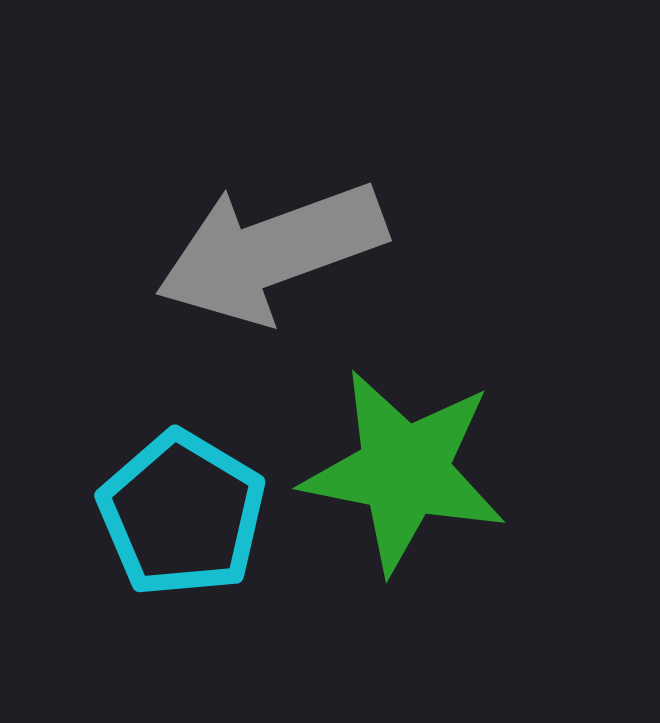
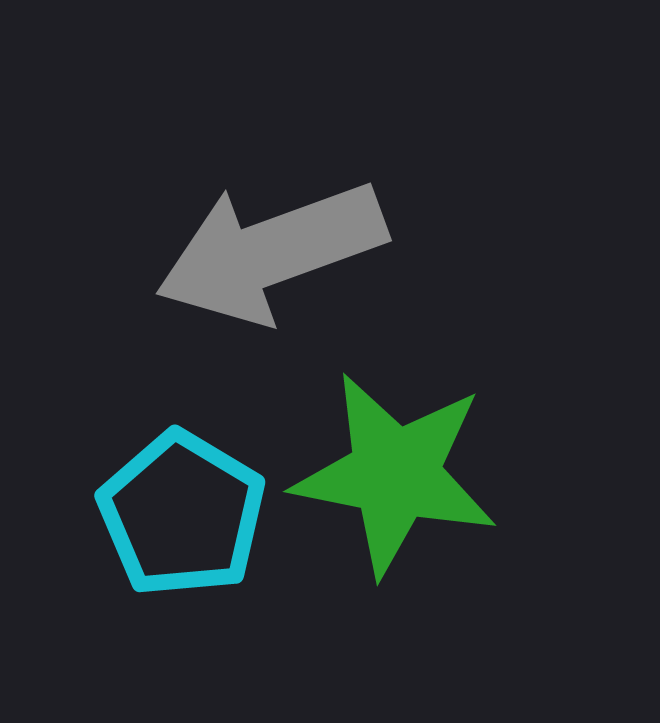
green star: moved 9 px left, 3 px down
